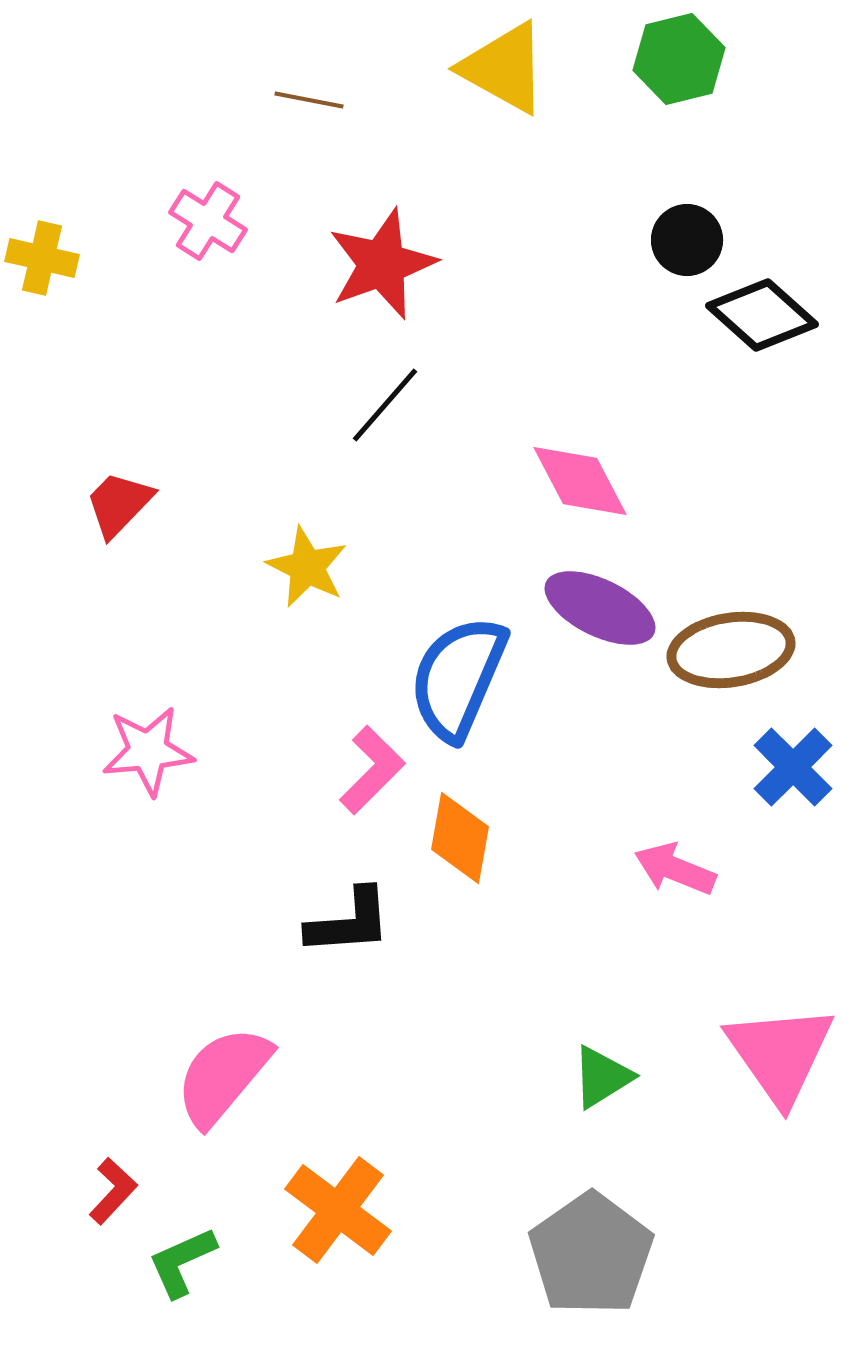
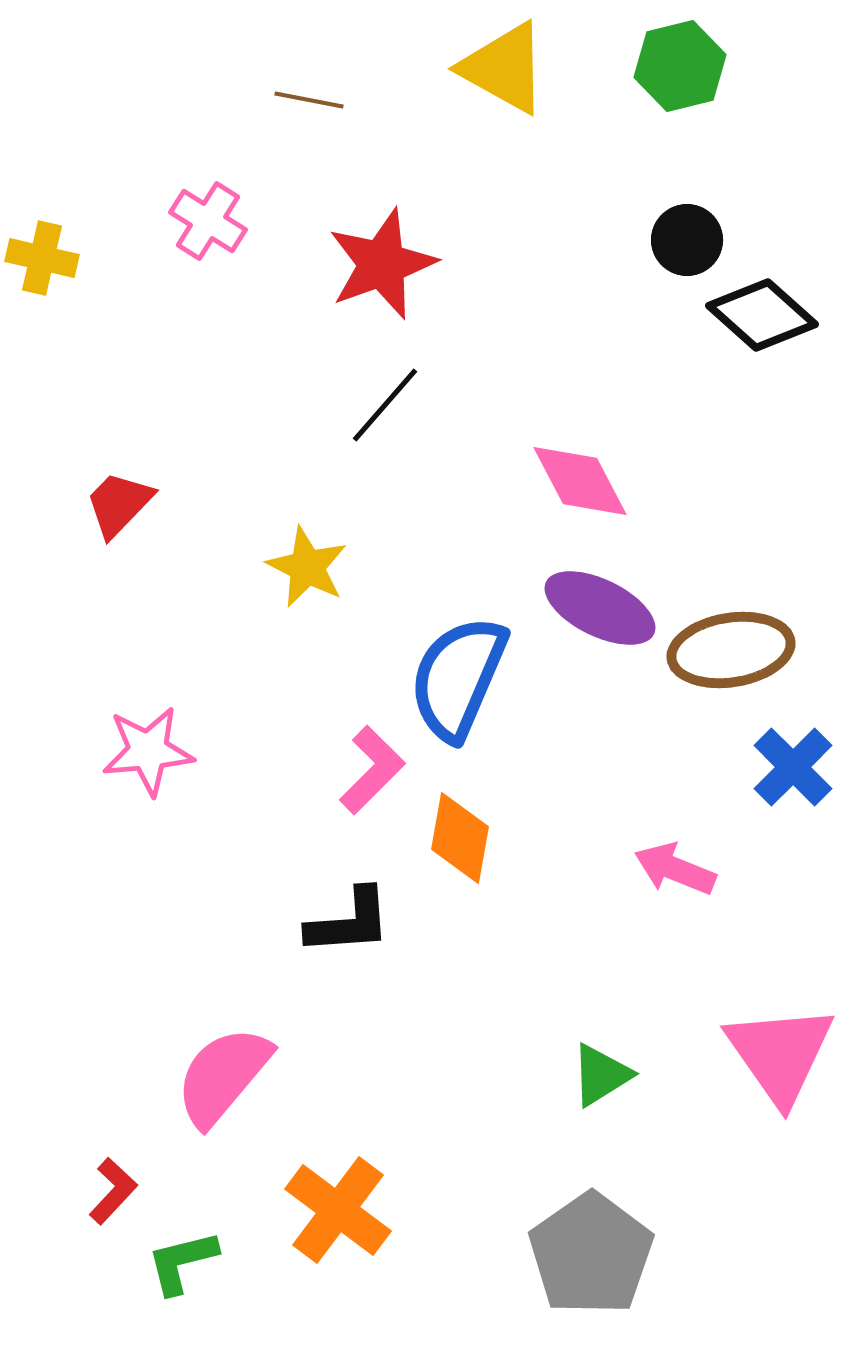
green hexagon: moved 1 px right, 7 px down
green triangle: moved 1 px left, 2 px up
green L-shape: rotated 10 degrees clockwise
